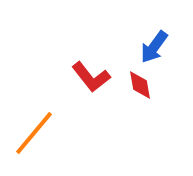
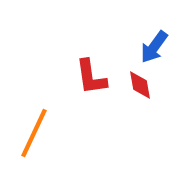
red L-shape: rotated 30 degrees clockwise
orange line: rotated 15 degrees counterclockwise
